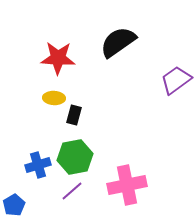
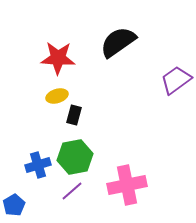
yellow ellipse: moved 3 px right, 2 px up; rotated 20 degrees counterclockwise
